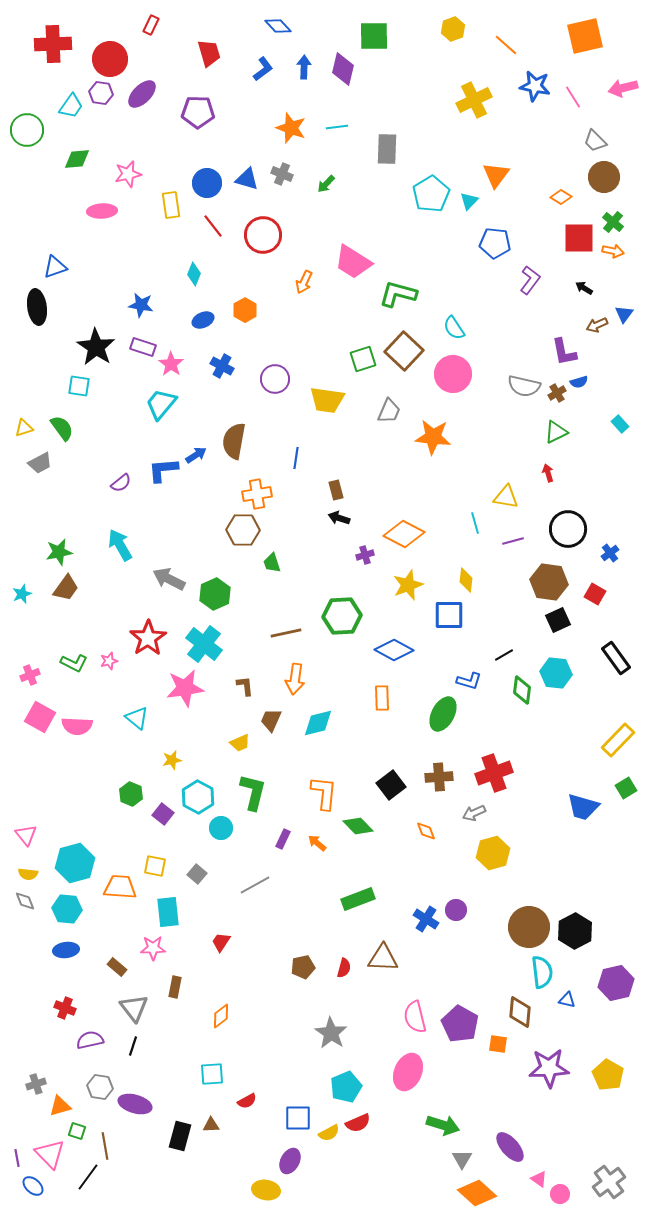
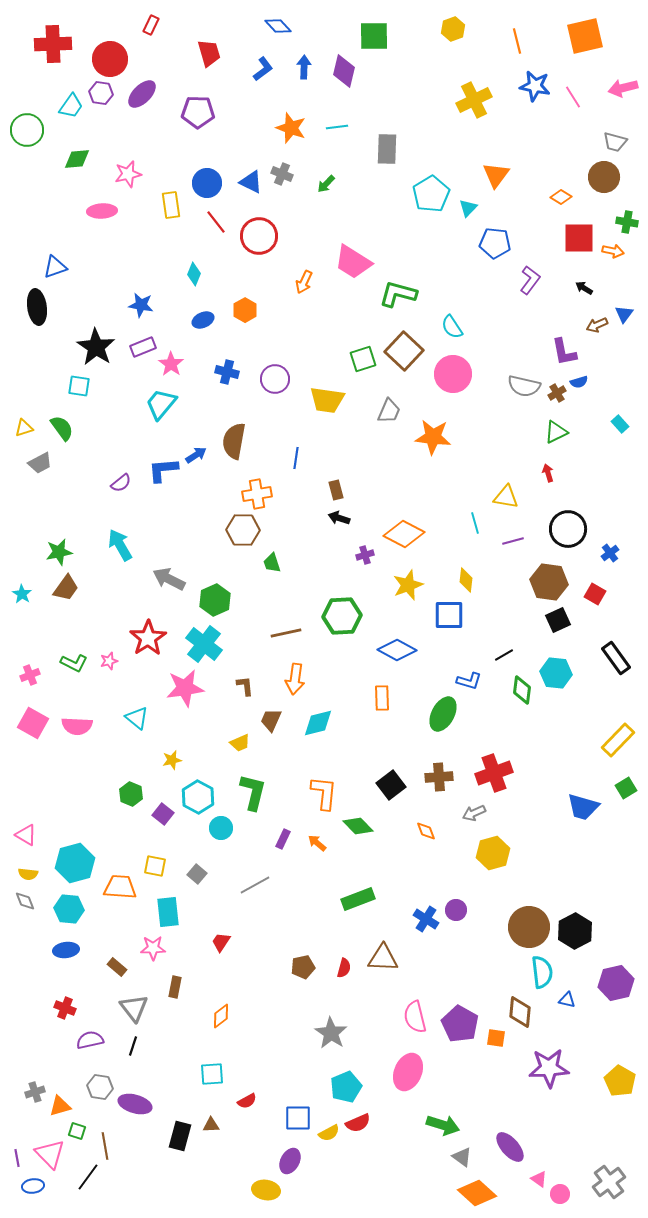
orange line at (506, 45): moved 11 px right, 4 px up; rotated 35 degrees clockwise
purple diamond at (343, 69): moved 1 px right, 2 px down
gray trapezoid at (595, 141): moved 20 px right, 1 px down; rotated 30 degrees counterclockwise
blue triangle at (247, 179): moved 4 px right, 3 px down; rotated 10 degrees clockwise
cyan triangle at (469, 201): moved 1 px left, 7 px down
green cross at (613, 222): moved 14 px right; rotated 30 degrees counterclockwise
red line at (213, 226): moved 3 px right, 4 px up
red circle at (263, 235): moved 4 px left, 1 px down
cyan semicircle at (454, 328): moved 2 px left, 1 px up
purple rectangle at (143, 347): rotated 40 degrees counterclockwise
blue cross at (222, 366): moved 5 px right, 6 px down; rotated 15 degrees counterclockwise
cyan star at (22, 594): rotated 18 degrees counterclockwise
green hexagon at (215, 594): moved 6 px down
blue diamond at (394, 650): moved 3 px right
pink square at (40, 717): moved 7 px left, 6 px down
pink triangle at (26, 835): rotated 20 degrees counterclockwise
cyan hexagon at (67, 909): moved 2 px right
orange square at (498, 1044): moved 2 px left, 6 px up
yellow pentagon at (608, 1075): moved 12 px right, 6 px down
gray cross at (36, 1084): moved 1 px left, 8 px down
gray triangle at (462, 1159): moved 2 px up; rotated 25 degrees counterclockwise
blue ellipse at (33, 1186): rotated 50 degrees counterclockwise
